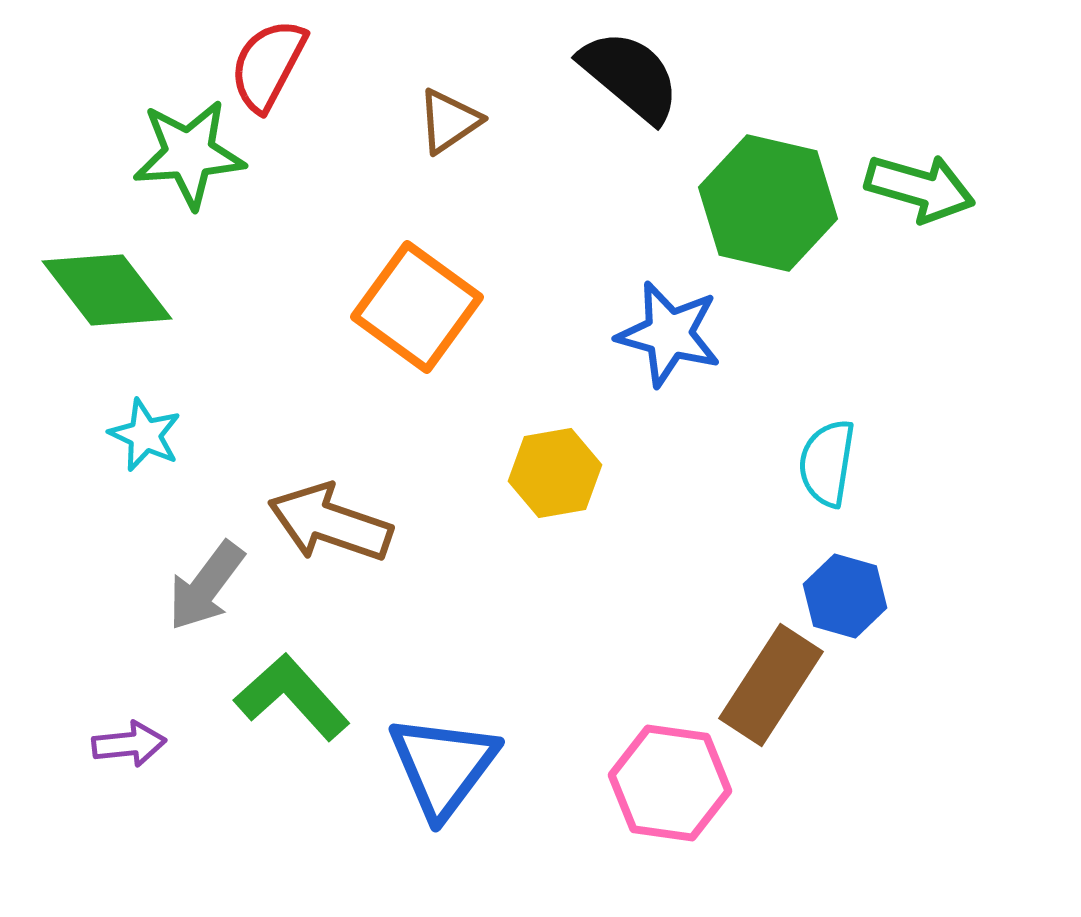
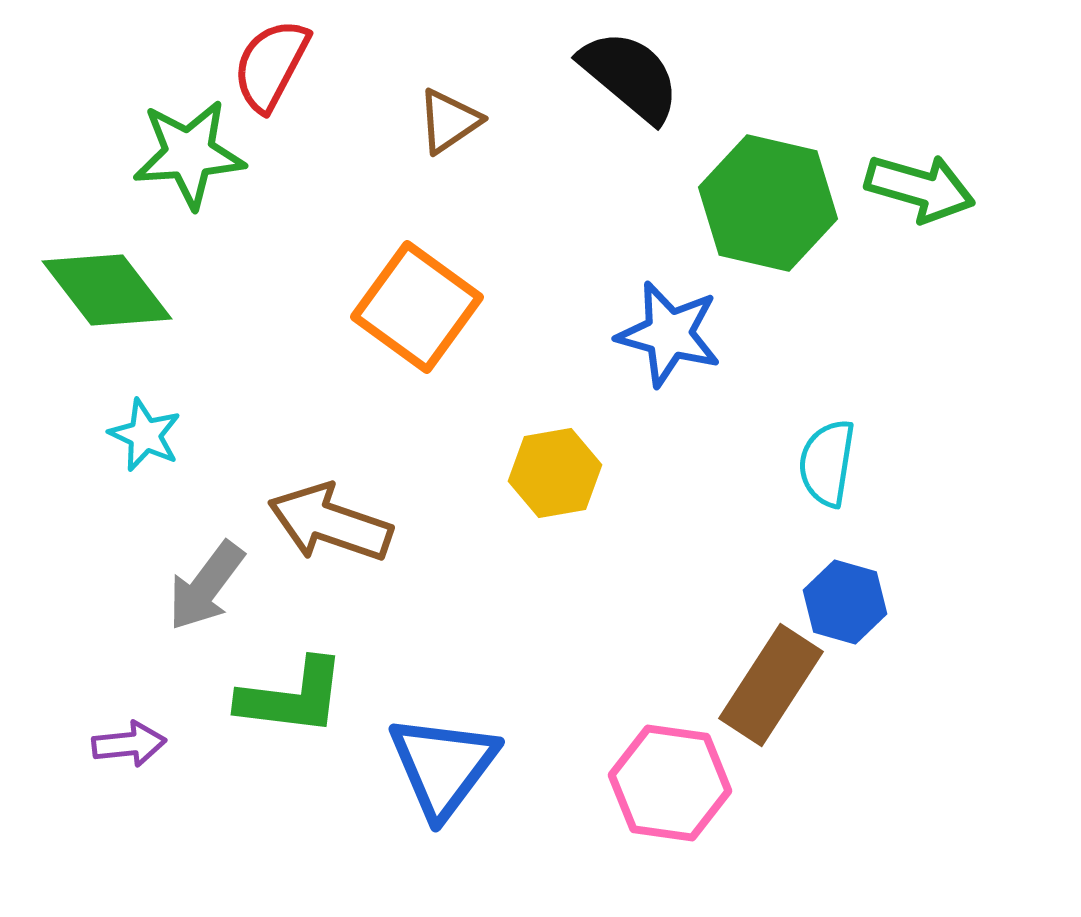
red semicircle: moved 3 px right
blue hexagon: moved 6 px down
green L-shape: rotated 139 degrees clockwise
